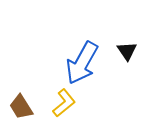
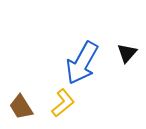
black triangle: moved 2 px down; rotated 15 degrees clockwise
yellow L-shape: moved 1 px left
